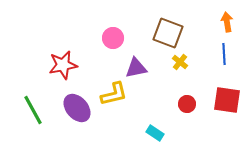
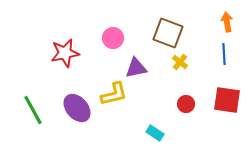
red star: moved 2 px right, 12 px up
red circle: moved 1 px left
